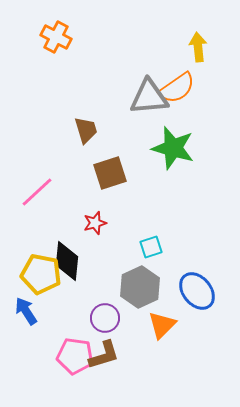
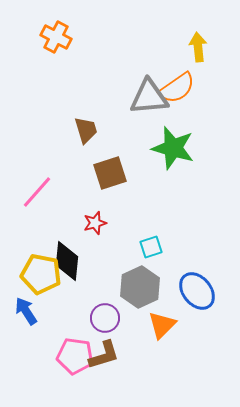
pink line: rotated 6 degrees counterclockwise
